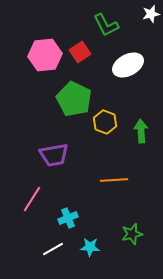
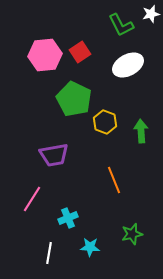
green L-shape: moved 15 px right
orange line: rotated 72 degrees clockwise
white line: moved 4 px left, 4 px down; rotated 50 degrees counterclockwise
